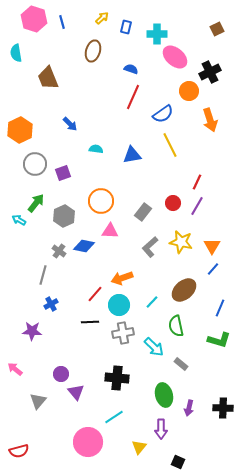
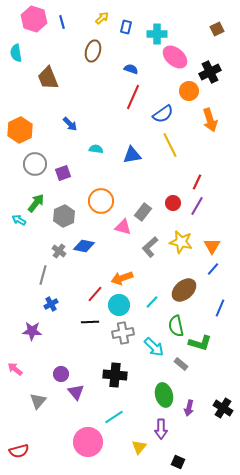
pink triangle at (110, 231): moved 13 px right, 4 px up; rotated 12 degrees clockwise
green L-shape at (219, 340): moved 19 px left, 3 px down
black cross at (117, 378): moved 2 px left, 3 px up
black cross at (223, 408): rotated 30 degrees clockwise
